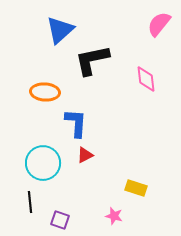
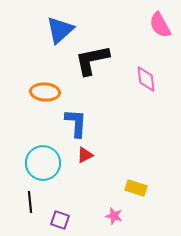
pink semicircle: moved 1 px right, 1 px down; rotated 68 degrees counterclockwise
